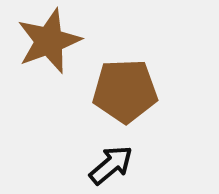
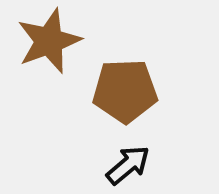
black arrow: moved 17 px right
